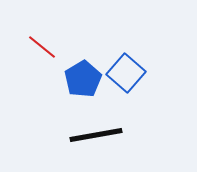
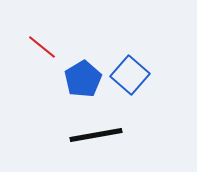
blue square: moved 4 px right, 2 px down
